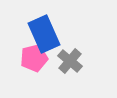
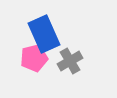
gray cross: rotated 20 degrees clockwise
